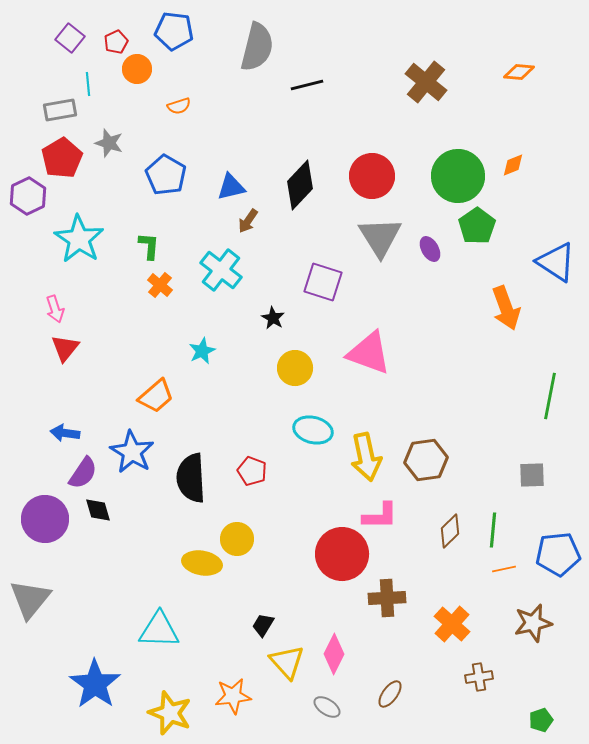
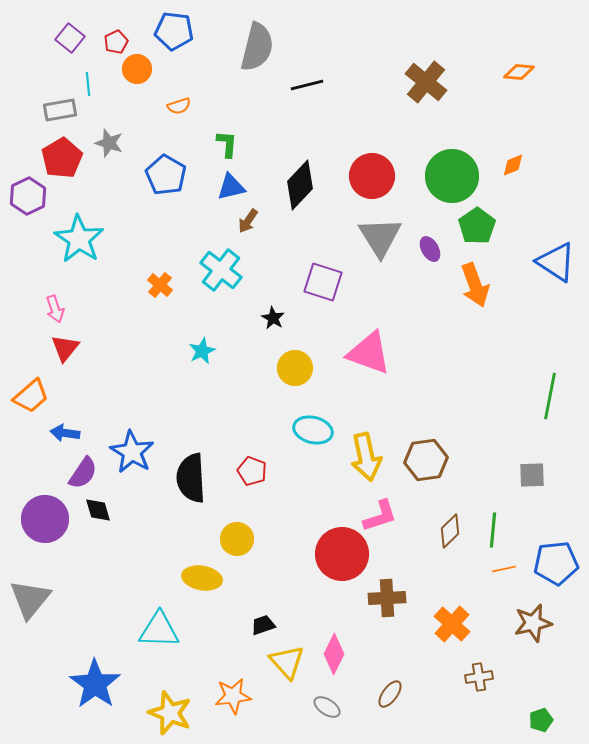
green circle at (458, 176): moved 6 px left
green L-shape at (149, 246): moved 78 px right, 102 px up
orange arrow at (506, 308): moved 31 px left, 23 px up
orange trapezoid at (156, 396): moved 125 px left
pink L-shape at (380, 516): rotated 18 degrees counterclockwise
blue pentagon at (558, 554): moved 2 px left, 9 px down
yellow ellipse at (202, 563): moved 15 px down
black trapezoid at (263, 625): rotated 40 degrees clockwise
